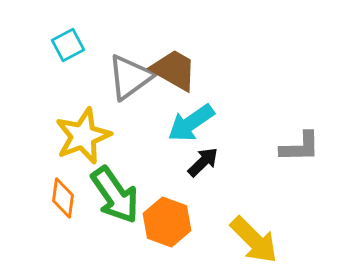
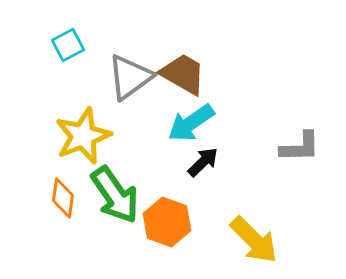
brown trapezoid: moved 9 px right, 4 px down
